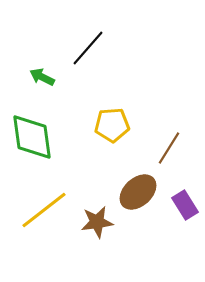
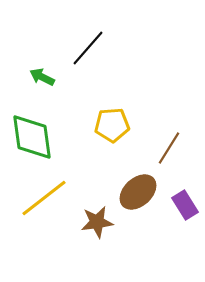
yellow line: moved 12 px up
